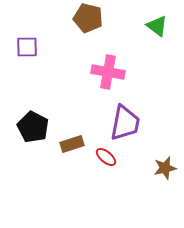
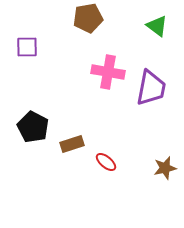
brown pentagon: rotated 24 degrees counterclockwise
purple trapezoid: moved 26 px right, 35 px up
red ellipse: moved 5 px down
